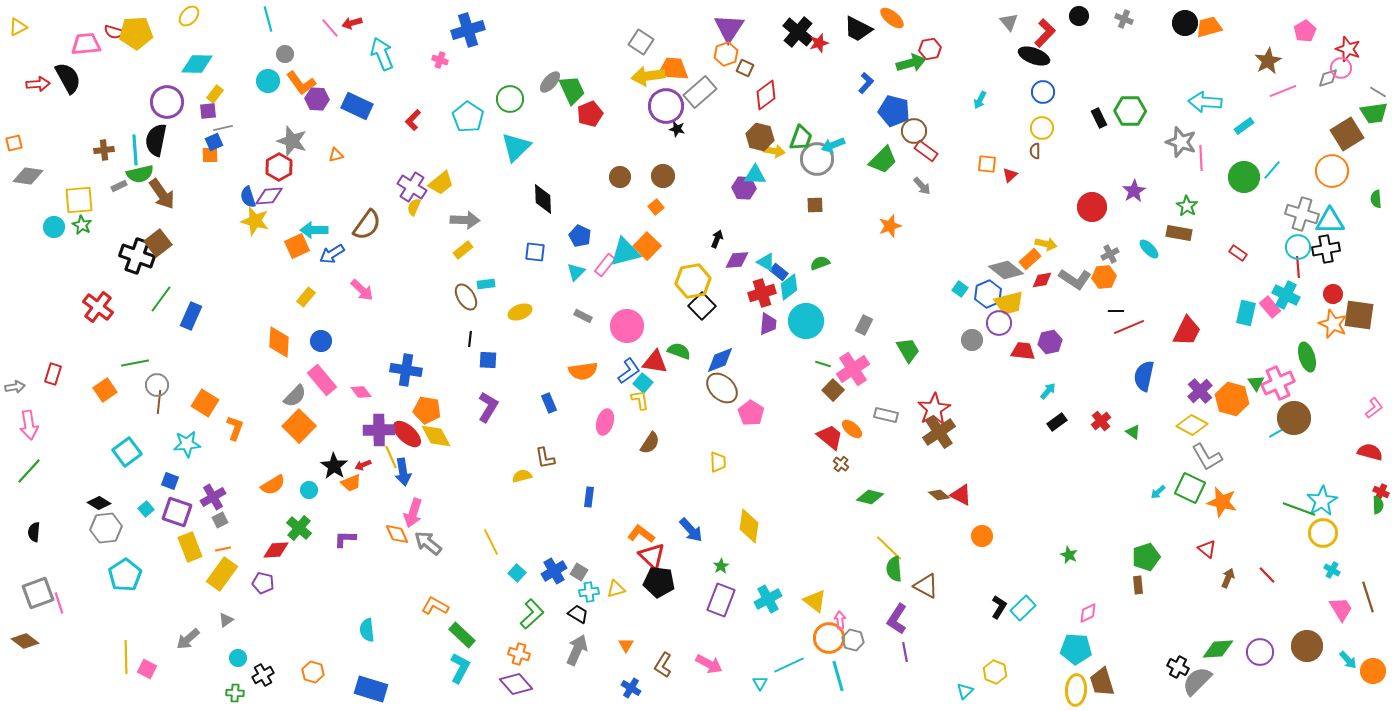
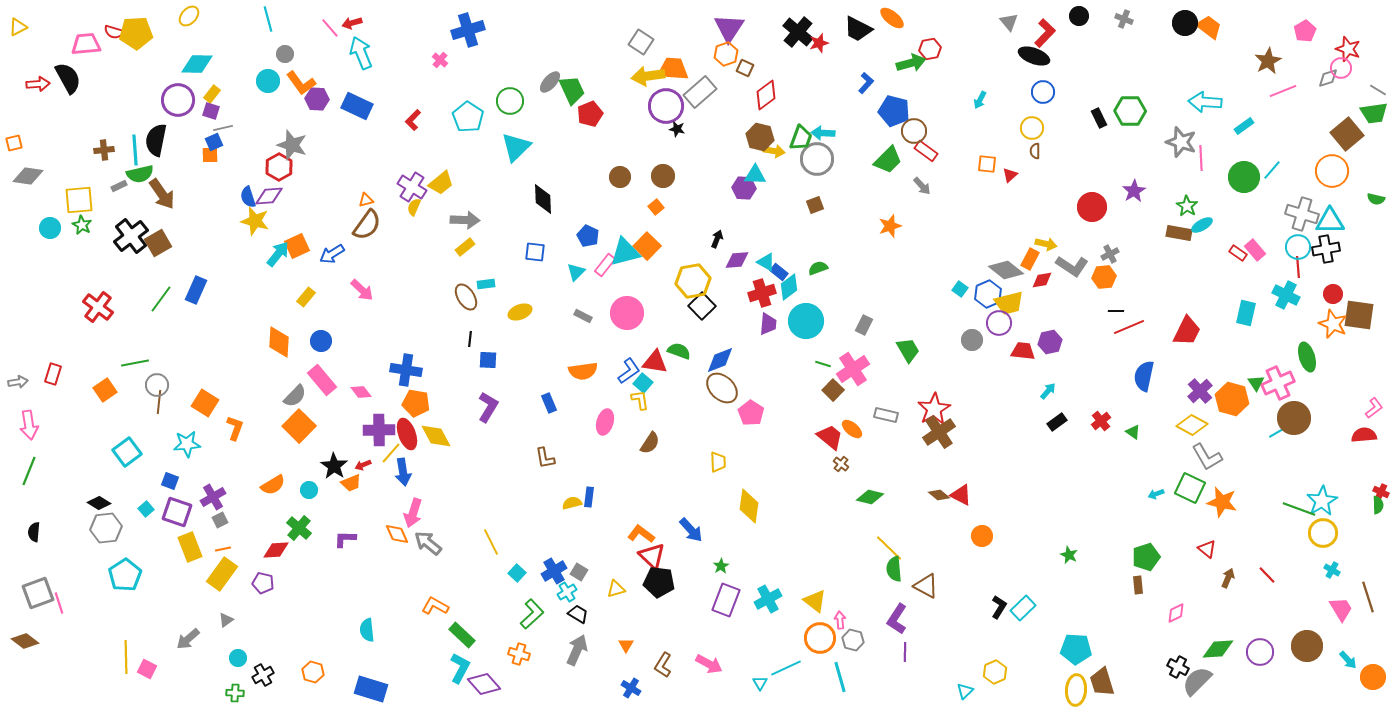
orange trapezoid at (1209, 27): rotated 52 degrees clockwise
cyan arrow at (382, 54): moved 21 px left, 1 px up
pink cross at (440, 60): rotated 21 degrees clockwise
gray line at (1378, 92): moved 2 px up
yellow rectangle at (215, 94): moved 3 px left
green circle at (510, 99): moved 2 px down
purple circle at (167, 102): moved 11 px right, 2 px up
purple square at (208, 111): moved 3 px right; rotated 24 degrees clockwise
yellow circle at (1042, 128): moved 10 px left
brown square at (1347, 134): rotated 8 degrees counterclockwise
gray star at (292, 141): moved 4 px down
cyan arrow at (833, 145): moved 10 px left, 12 px up; rotated 25 degrees clockwise
orange triangle at (336, 155): moved 30 px right, 45 px down
green trapezoid at (883, 160): moved 5 px right
green semicircle at (1376, 199): rotated 72 degrees counterclockwise
brown square at (815, 205): rotated 18 degrees counterclockwise
cyan circle at (54, 227): moved 4 px left, 1 px down
cyan arrow at (314, 230): moved 36 px left, 24 px down; rotated 128 degrees clockwise
blue pentagon at (580, 236): moved 8 px right
brown square at (158, 243): rotated 8 degrees clockwise
cyan ellipse at (1149, 249): moved 53 px right, 24 px up; rotated 75 degrees counterclockwise
yellow rectangle at (463, 250): moved 2 px right, 3 px up
black cross at (137, 256): moved 6 px left, 20 px up; rotated 32 degrees clockwise
orange rectangle at (1030, 259): rotated 20 degrees counterclockwise
green semicircle at (820, 263): moved 2 px left, 5 px down
gray L-shape at (1075, 279): moved 3 px left, 13 px up
pink rectangle at (1270, 307): moved 15 px left, 57 px up
blue rectangle at (191, 316): moved 5 px right, 26 px up
pink circle at (627, 326): moved 13 px up
gray arrow at (15, 387): moved 3 px right, 5 px up
orange pentagon at (427, 410): moved 11 px left, 7 px up
red ellipse at (407, 434): rotated 28 degrees clockwise
red semicircle at (1370, 452): moved 6 px left, 17 px up; rotated 20 degrees counterclockwise
yellow line at (391, 457): moved 4 px up; rotated 65 degrees clockwise
green line at (29, 471): rotated 20 degrees counterclockwise
yellow semicircle at (522, 476): moved 50 px right, 27 px down
cyan arrow at (1158, 492): moved 2 px left, 2 px down; rotated 21 degrees clockwise
yellow diamond at (749, 526): moved 20 px up
cyan cross at (589, 592): moved 22 px left; rotated 24 degrees counterclockwise
purple rectangle at (721, 600): moved 5 px right
pink diamond at (1088, 613): moved 88 px right
orange circle at (829, 638): moved 9 px left
purple line at (905, 652): rotated 12 degrees clockwise
cyan line at (789, 665): moved 3 px left, 3 px down
orange circle at (1373, 671): moved 6 px down
yellow hexagon at (995, 672): rotated 15 degrees clockwise
cyan line at (838, 676): moved 2 px right, 1 px down
purple diamond at (516, 684): moved 32 px left
